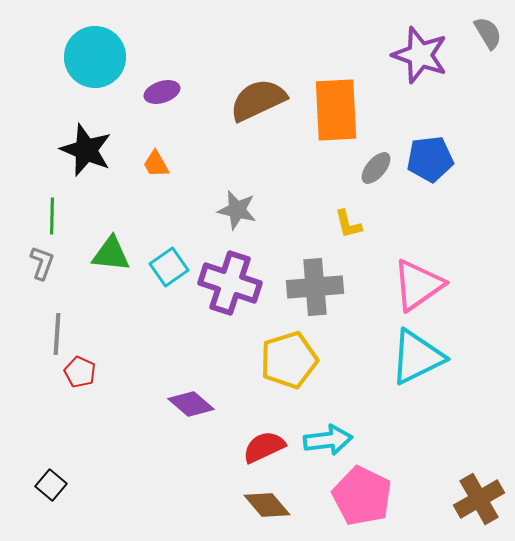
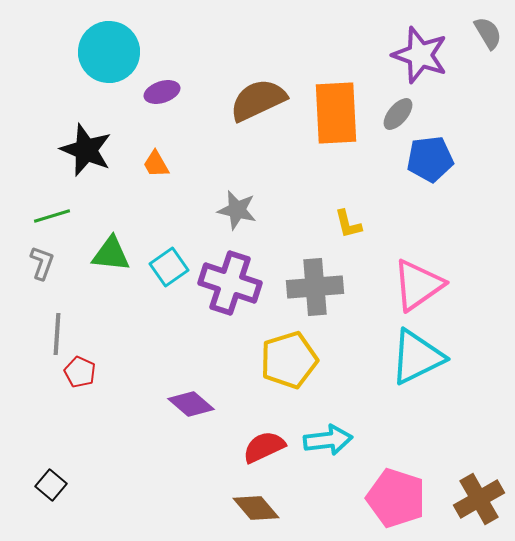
cyan circle: moved 14 px right, 5 px up
orange rectangle: moved 3 px down
gray ellipse: moved 22 px right, 54 px up
green line: rotated 72 degrees clockwise
pink pentagon: moved 34 px right, 2 px down; rotated 8 degrees counterclockwise
brown diamond: moved 11 px left, 3 px down
